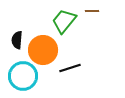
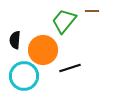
black semicircle: moved 2 px left
cyan circle: moved 1 px right
